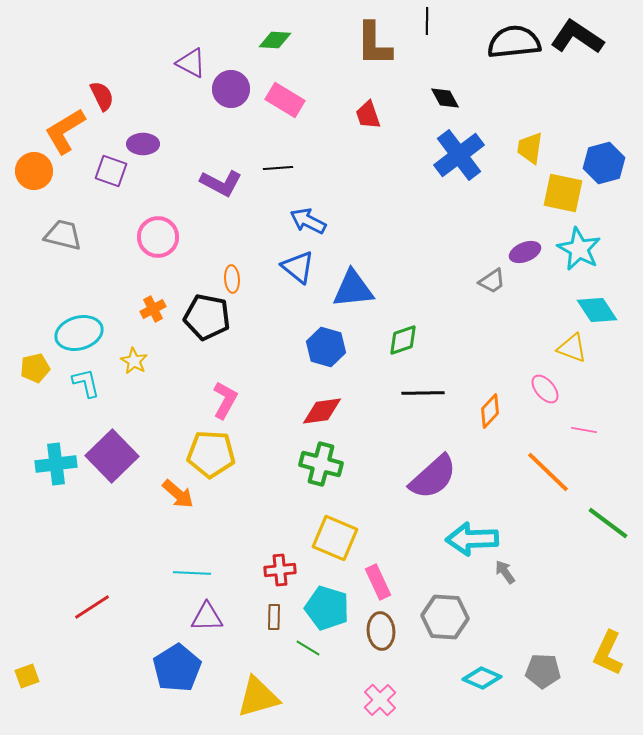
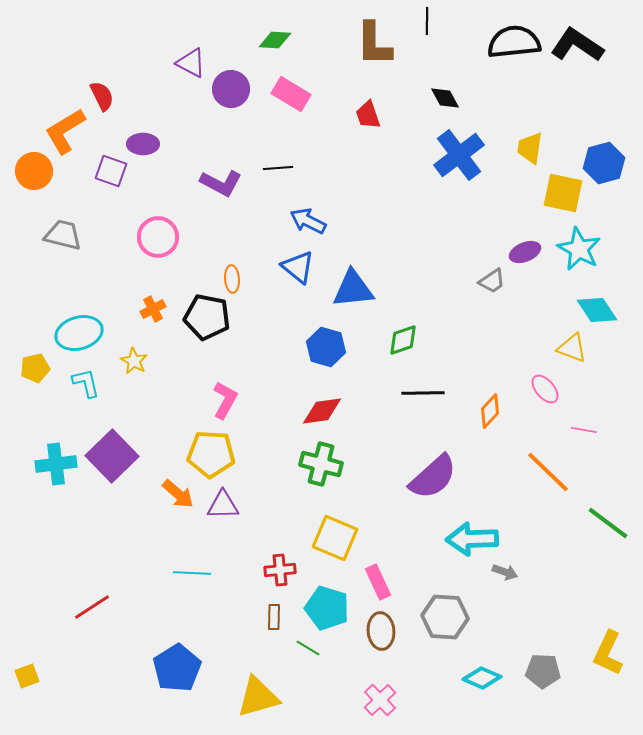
black L-shape at (577, 37): moved 8 px down
pink rectangle at (285, 100): moved 6 px right, 6 px up
gray arrow at (505, 572): rotated 145 degrees clockwise
purple triangle at (207, 617): moved 16 px right, 112 px up
